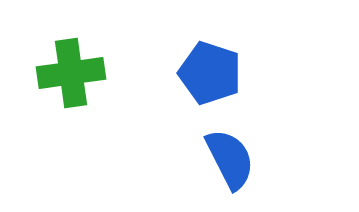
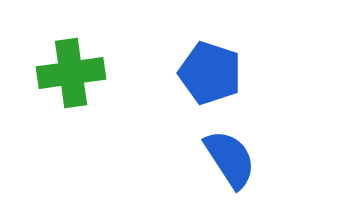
blue semicircle: rotated 6 degrees counterclockwise
